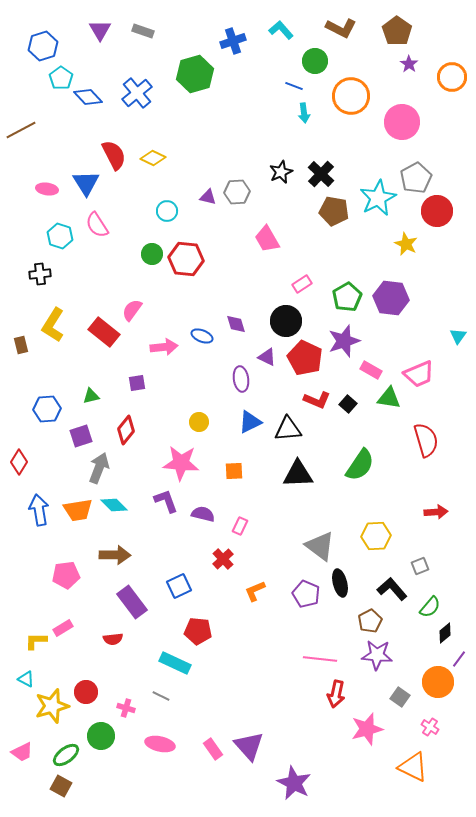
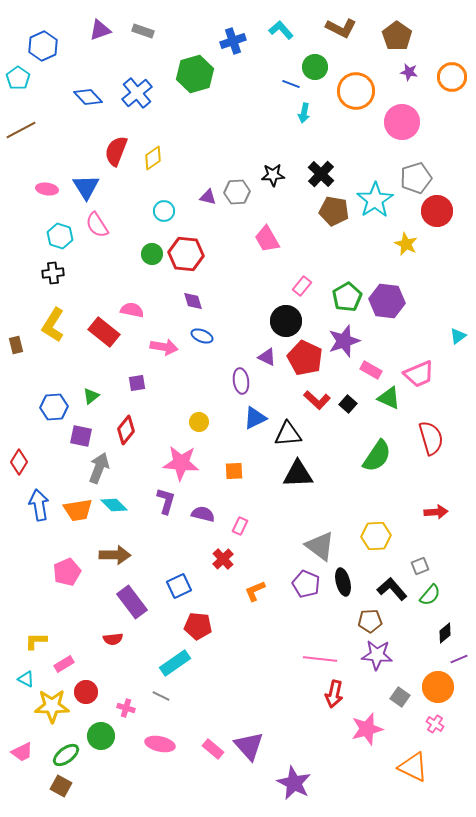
purple triangle at (100, 30): rotated 40 degrees clockwise
brown pentagon at (397, 31): moved 5 px down
blue hexagon at (43, 46): rotated 8 degrees counterclockwise
green circle at (315, 61): moved 6 px down
purple star at (409, 64): moved 8 px down; rotated 24 degrees counterclockwise
cyan pentagon at (61, 78): moved 43 px left
blue line at (294, 86): moved 3 px left, 2 px up
orange circle at (351, 96): moved 5 px right, 5 px up
cyan arrow at (304, 113): rotated 18 degrees clockwise
red semicircle at (114, 155): moved 2 px right, 4 px up; rotated 132 degrees counterclockwise
yellow diamond at (153, 158): rotated 60 degrees counterclockwise
black star at (281, 172): moved 8 px left, 3 px down; rotated 20 degrees clockwise
gray pentagon at (416, 178): rotated 12 degrees clockwise
blue triangle at (86, 183): moved 4 px down
cyan star at (378, 198): moved 3 px left, 2 px down; rotated 6 degrees counterclockwise
cyan circle at (167, 211): moved 3 px left
red hexagon at (186, 259): moved 5 px up
black cross at (40, 274): moved 13 px right, 1 px up
pink rectangle at (302, 284): moved 2 px down; rotated 18 degrees counterclockwise
purple hexagon at (391, 298): moved 4 px left, 3 px down
pink semicircle at (132, 310): rotated 65 degrees clockwise
purple diamond at (236, 324): moved 43 px left, 23 px up
cyan triangle at (458, 336): rotated 18 degrees clockwise
brown rectangle at (21, 345): moved 5 px left
pink arrow at (164, 347): rotated 16 degrees clockwise
purple ellipse at (241, 379): moved 2 px down
green triangle at (91, 396): rotated 24 degrees counterclockwise
green triangle at (389, 398): rotated 15 degrees clockwise
red L-shape at (317, 400): rotated 20 degrees clockwise
blue hexagon at (47, 409): moved 7 px right, 2 px up
blue triangle at (250, 422): moved 5 px right, 4 px up
black triangle at (288, 429): moved 5 px down
purple square at (81, 436): rotated 30 degrees clockwise
red semicircle at (426, 440): moved 5 px right, 2 px up
green semicircle at (360, 465): moved 17 px right, 9 px up
purple L-shape at (166, 501): rotated 36 degrees clockwise
blue arrow at (39, 510): moved 5 px up
pink pentagon at (66, 575): moved 1 px right, 3 px up; rotated 16 degrees counterclockwise
black ellipse at (340, 583): moved 3 px right, 1 px up
purple pentagon at (306, 594): moved 10 px up
green semicircle at (430, 607): moved 12 px up
brown pentagon at (370, 621): rotated 25 degrees clockwise
pink rectangle at (63, 628): moved 1 px right, 36 px down
red pentagon at (198, 631): moved 5 px up
purple line at (459, 659): rotated 30 degrees clockwise
cyan rectangle at (175, 663): rotated 60 degrees counterclockwise
orange circle at (438, 682): moved 5 px down
red arrow at (336, 694): moved 2 px left
yellow star at (52, 706): rotated 16 degrees clockwise
pink cross at (430, 727): moved 5 px right, 3 px up
pink rectangle at (213, 749): rotated 15 degrees counterclockwise
